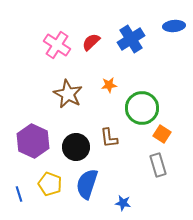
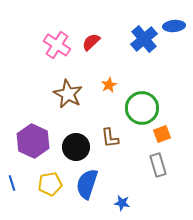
blue cross: moved 13 px right; rotated 8 degrees counterclockwise
orange star: rotated 21 degrees counterclockwise
orange square: rotated 36 degrees clockwise
brown L-shape: moved 1 px right
yellow pentagon: rotated 30 degrees counterclockwise
blue line: moved 7 px left, 11 px up
blue star: moved 1 px left
